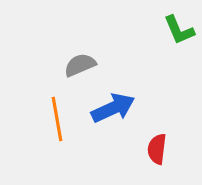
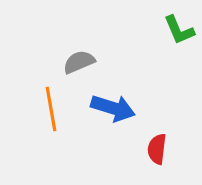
gray semicircle: moved 1 px left, 3 px up
blue arrow: rotated 42 degrees clockwise
orange line: moved 6 px left, 10 px up
